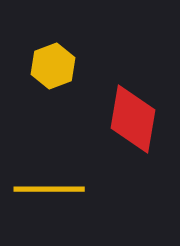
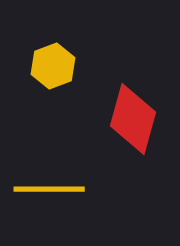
red diamond: rotated 6 degrees clockwise
